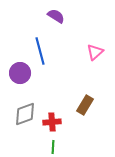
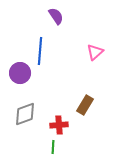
purple semicircle: rotated 24 degrees clockwise
blue line: rotated 20 degrees clockwise
red cross: moved 7 px right, 3 px down
